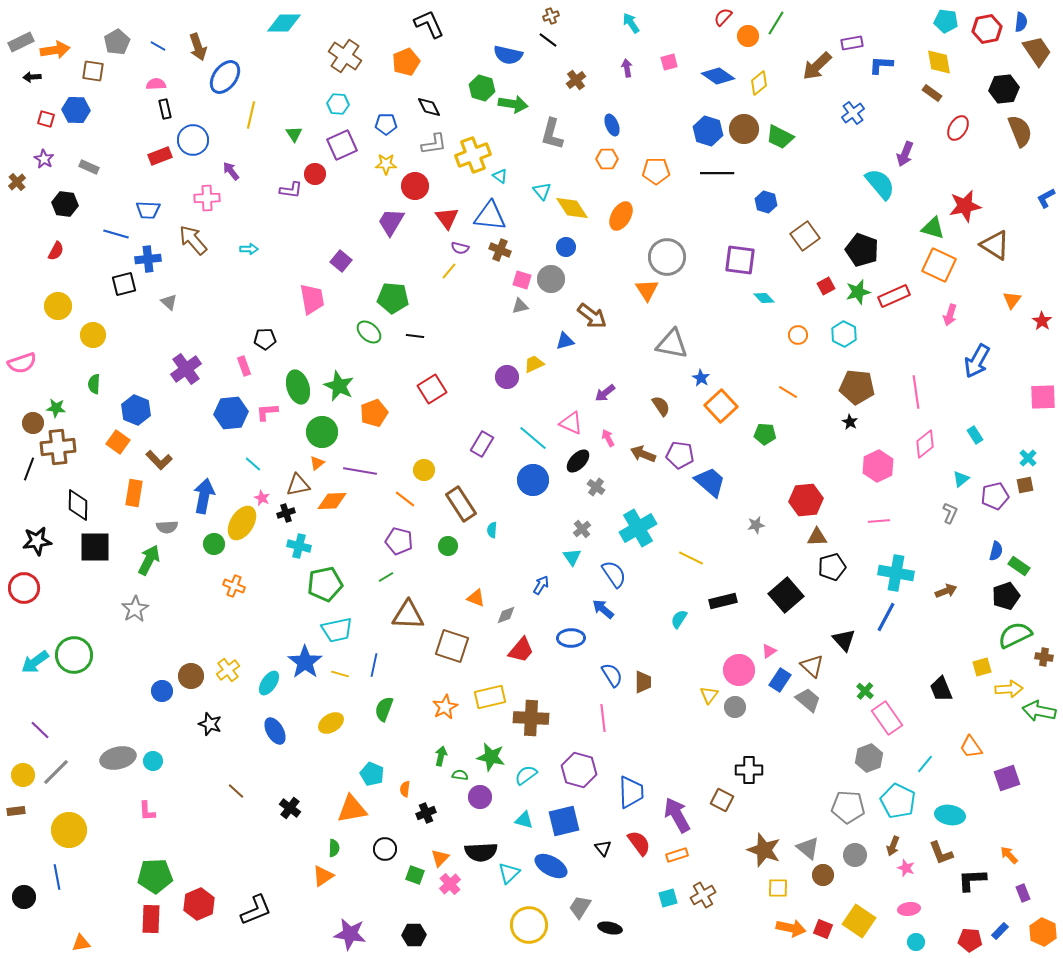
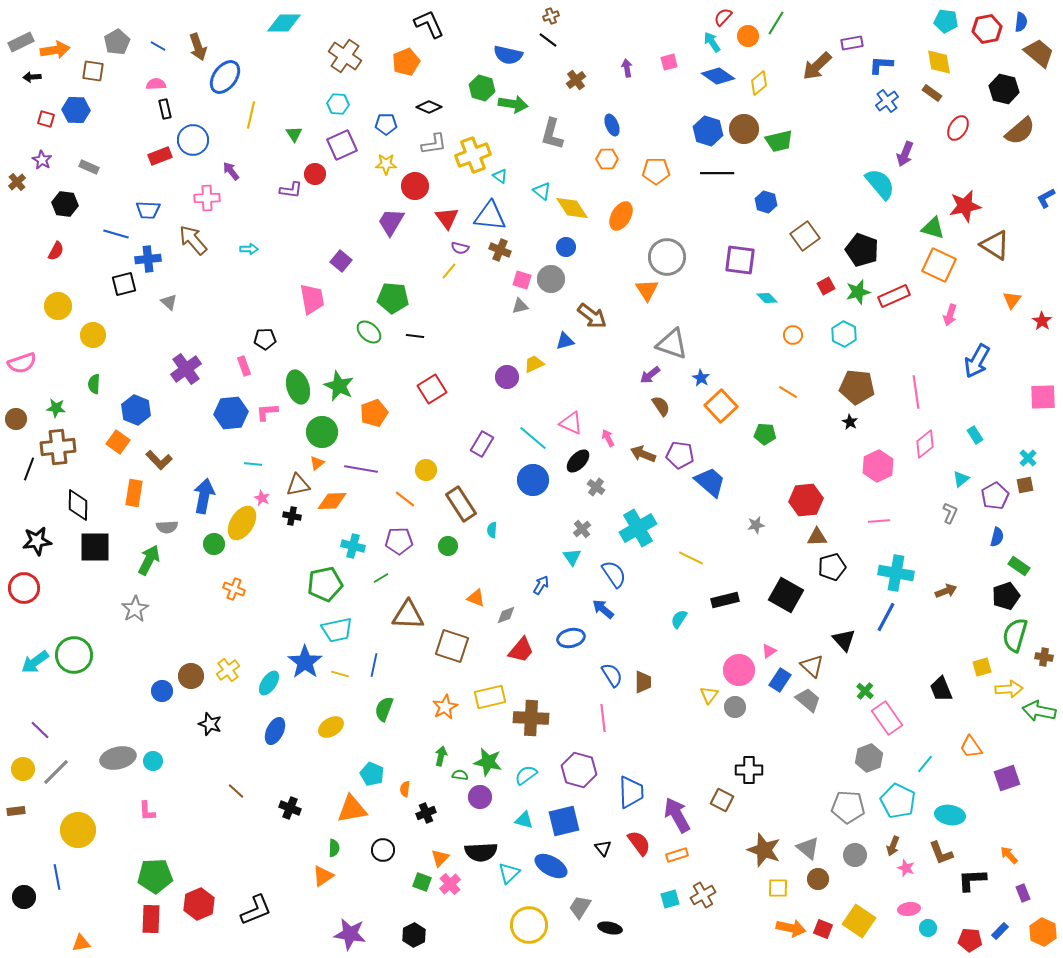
cyan arrow at (631, 23): moved 81 px right, 19 px down
brown trapezoid at (1037, 51): moved 2 px right, 2 px down; rotated 16 degrees counterclockwise
black hexagon at (1004, 89): rotated 20 degrees clockwise
black diamond at (429, 107): rotated 40 degrees counterclockwise
blue cross at (853, 113): moved 34 px right, 12 px up
brown semicircle at (1020, 131): rotated 72 degrees clockwise
green trapezoid at (780, 137): moved 1 px left, 4 px down; rotated 40 degrees counterclockwise
purple star at (44, 159): moved 2 px left, 1 px down
cyan triangle at (542, 191): rotated 12 degrees counterclockwise
cyan diamond at (764, 298): moved 3 px right
orange circle at (798, 335): moved 5 px left
gray triangle at (672, 344): rotated 8 degrees clockwise
purple arrow at (605, 393): moved 45 px right, 18 px up
brown circle at (33, 423): moved 17 px left, 4 px up
cyan line at (253, 464): rotated 36 degrees counterclockwise
yellow circle at (424, 470): moved 2 px right
purple line at (360, 471): moved 1 px right, 2 px up
purple pentagon at (995, 496): rotated 16 degrees counterclockwise
black cross at (286, 513): moved 6 px right, 3 px down; rotated 30 degrees clockwise
purple pentagon at (399, 541): rotated 16 degrees counterclockwise
cyan cross at (299, 546): moved 54 px right
blue semicircle at (996, 551): moved 1 px right, 14 px up
green line at (386, 577): moved 5 px left, 1 px down
orange cross at (234, 586): moved 3 px down
black square at (786, 595): rotated 20 degrees counterclockwise
black rectangle at (723, 601): moved 2 px right, 1 px up
green semicircle at (1015, 635): rotated 48 degrees counterclockwise
blue ellipse at (571, 638): rotated 12 degrees counterclockwise
yellow ellipse at (331, 723): moved 4 px down
blue ellipse at (275, 731): rotated 56 degrees clockwise
green star at (491, 757): moved 3 px left, 5 px down
yellow circle at (23, 775): moved 6 px up
black cross at (290, 808): rotated 15 degrees counterclockwise
yellow circle at (69, 830): moved 9 px right
black circle at (385, 849): moved 2 px left, 1 px down
green square at (415, 875): moved 7 px right, 7 px down
brown circle at (823, 875): moved 5 px left, 4 px down
cyan square at (668, 898): moved 2 px right, 1 px down
black hexagon at (414, 935): rotated 25 degrees counterclockwise
cyan circle at (916, 942): moved 12 px right, 14 px up
